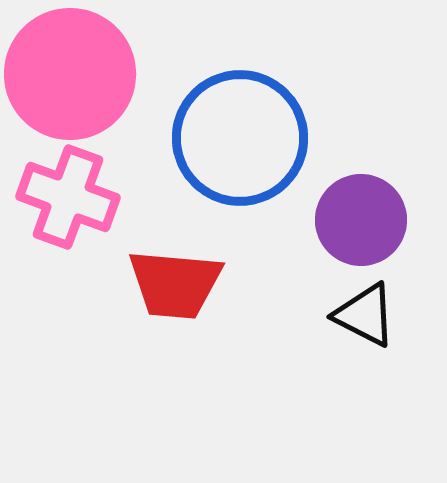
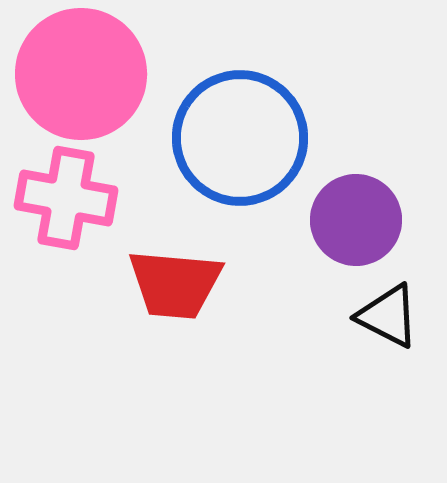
pink circle: moved 11 px right
pink cross: moved 2 px left, 1 px down; rotated 10 degrees counterclockwise
purple circle: moved 5 px left
black triangle: moved 23 px right, 1 px down
